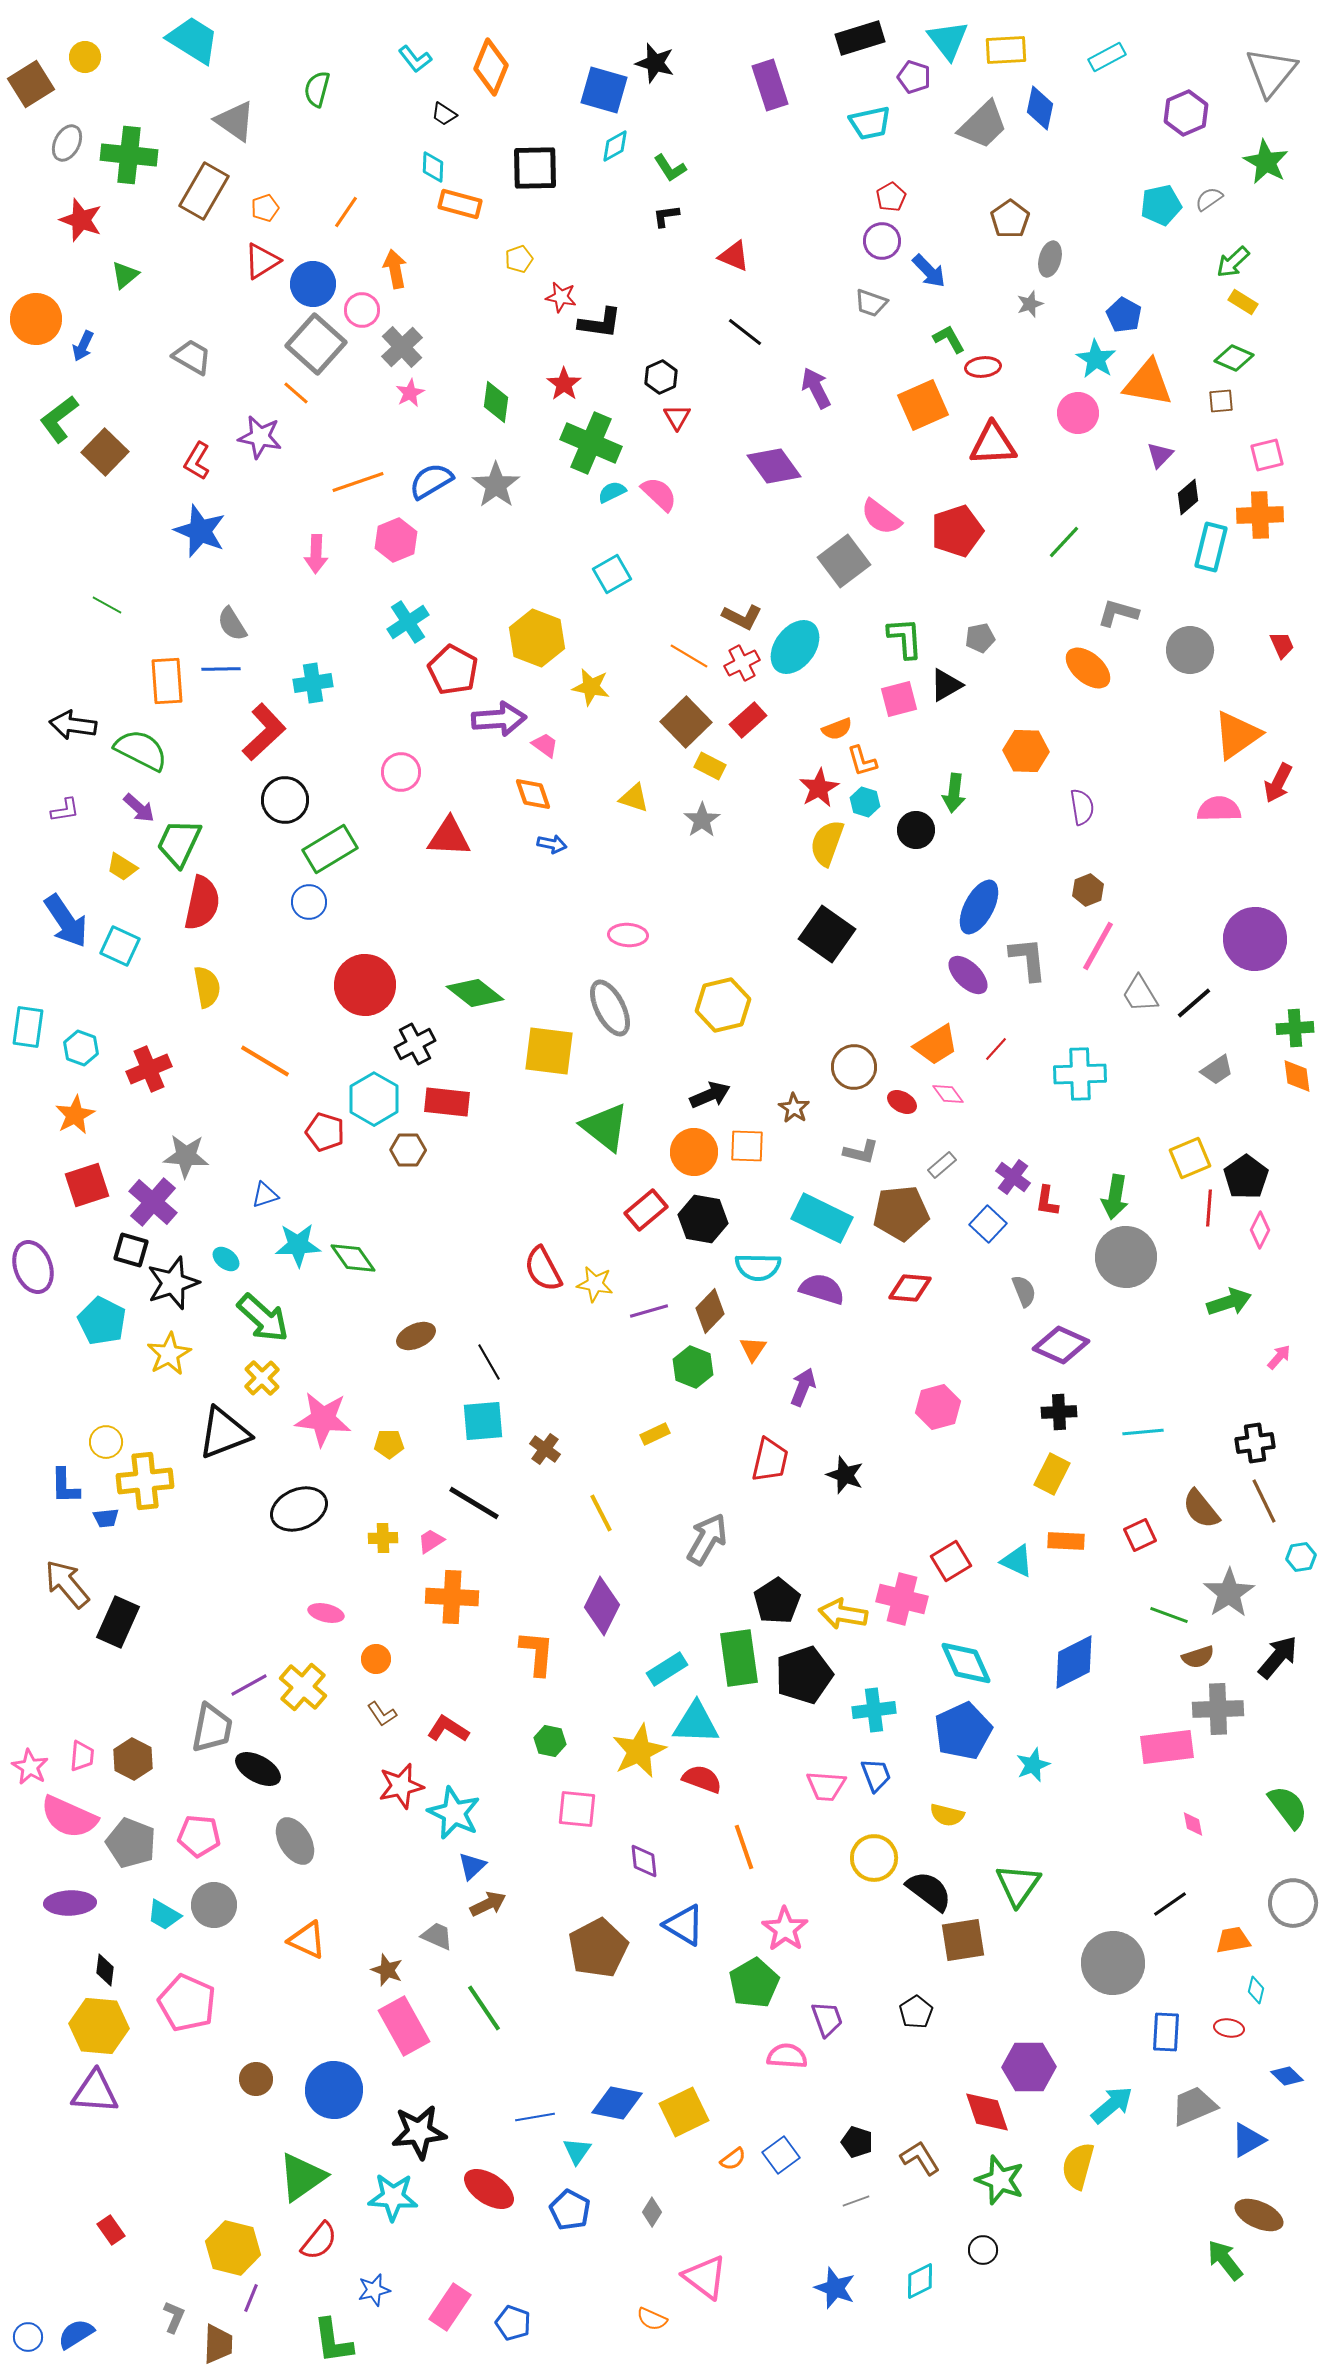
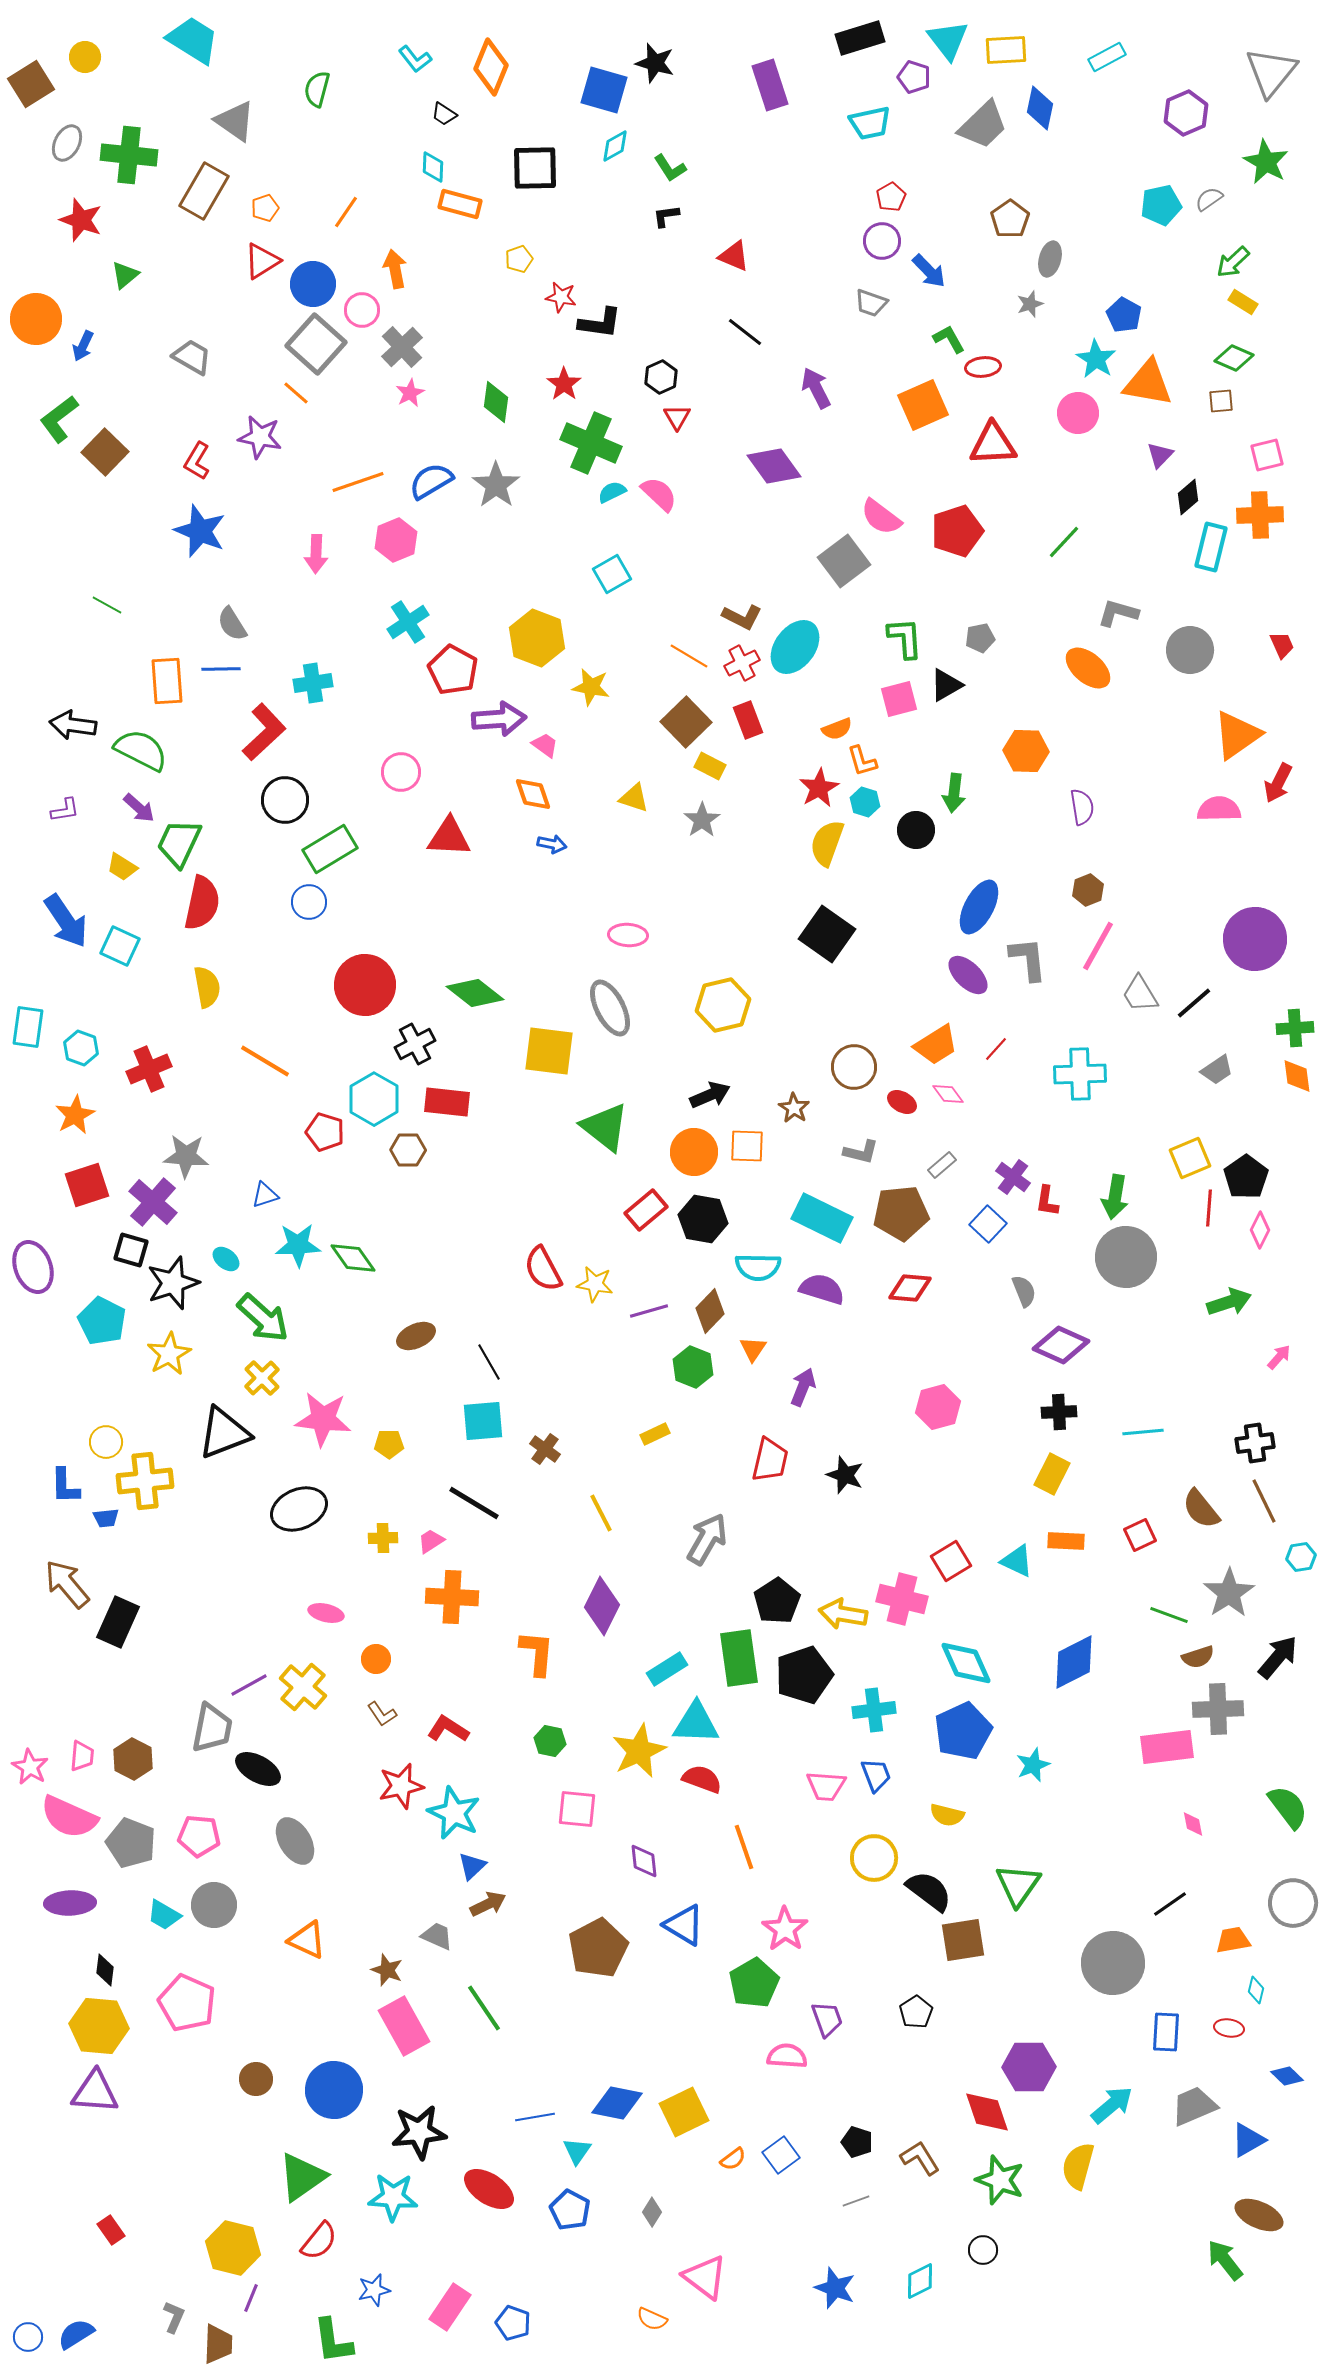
red rectangle at (748, 720): rotated 69 degrees counterclockwise
